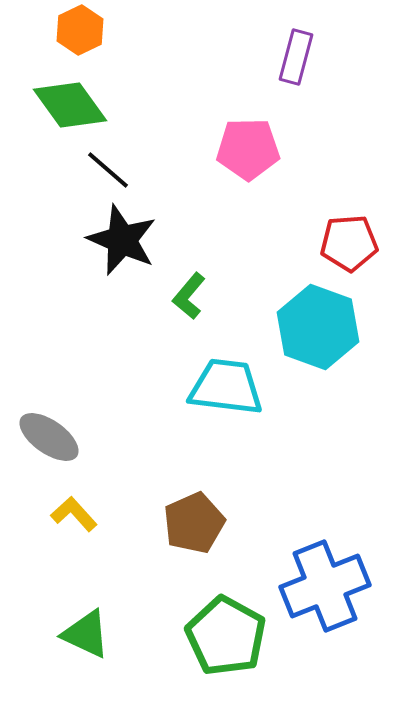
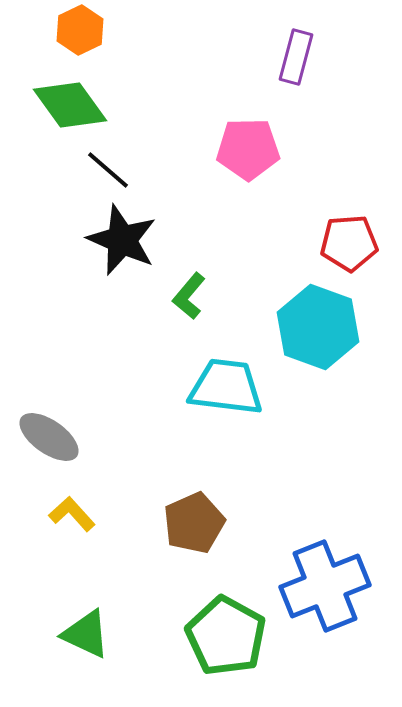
yellow L-shape: moved 2 px left
